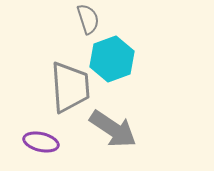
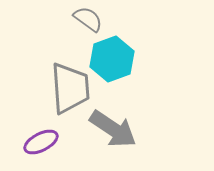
gray semicircle: rotated 36 degrees counterclockwise
gray trapezoid: moved 1 px down
purple ellipse: rotated 40 degrees counterclockwise
